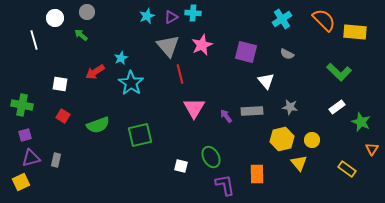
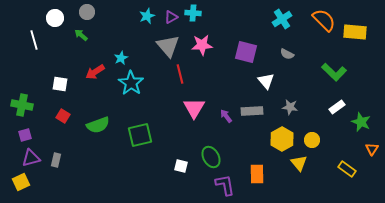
pink star at (202, 45): rotated 20 degrees clockwise
green L-shape at (339, 72): moved 5 px left
yellow hexagon at (282, 139): rotated 15 degrees counterclockwise
